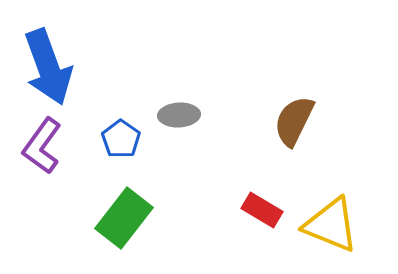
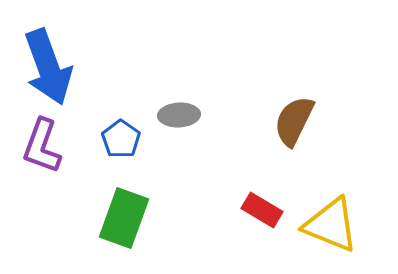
purple L-shape: rotated 16 degrees counterclockwise
green rectangle: rotated 18 degrees counterclockwise
